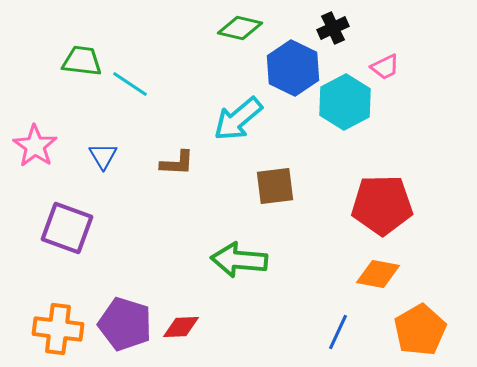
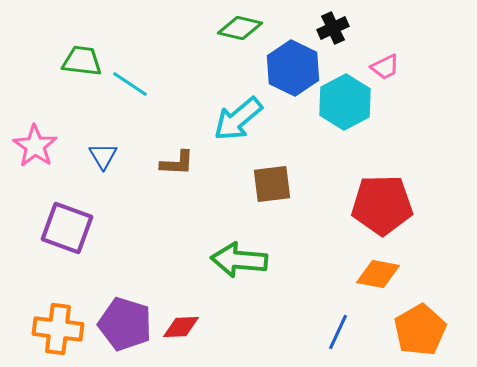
brown square: moved 3 px left, 2 px up
